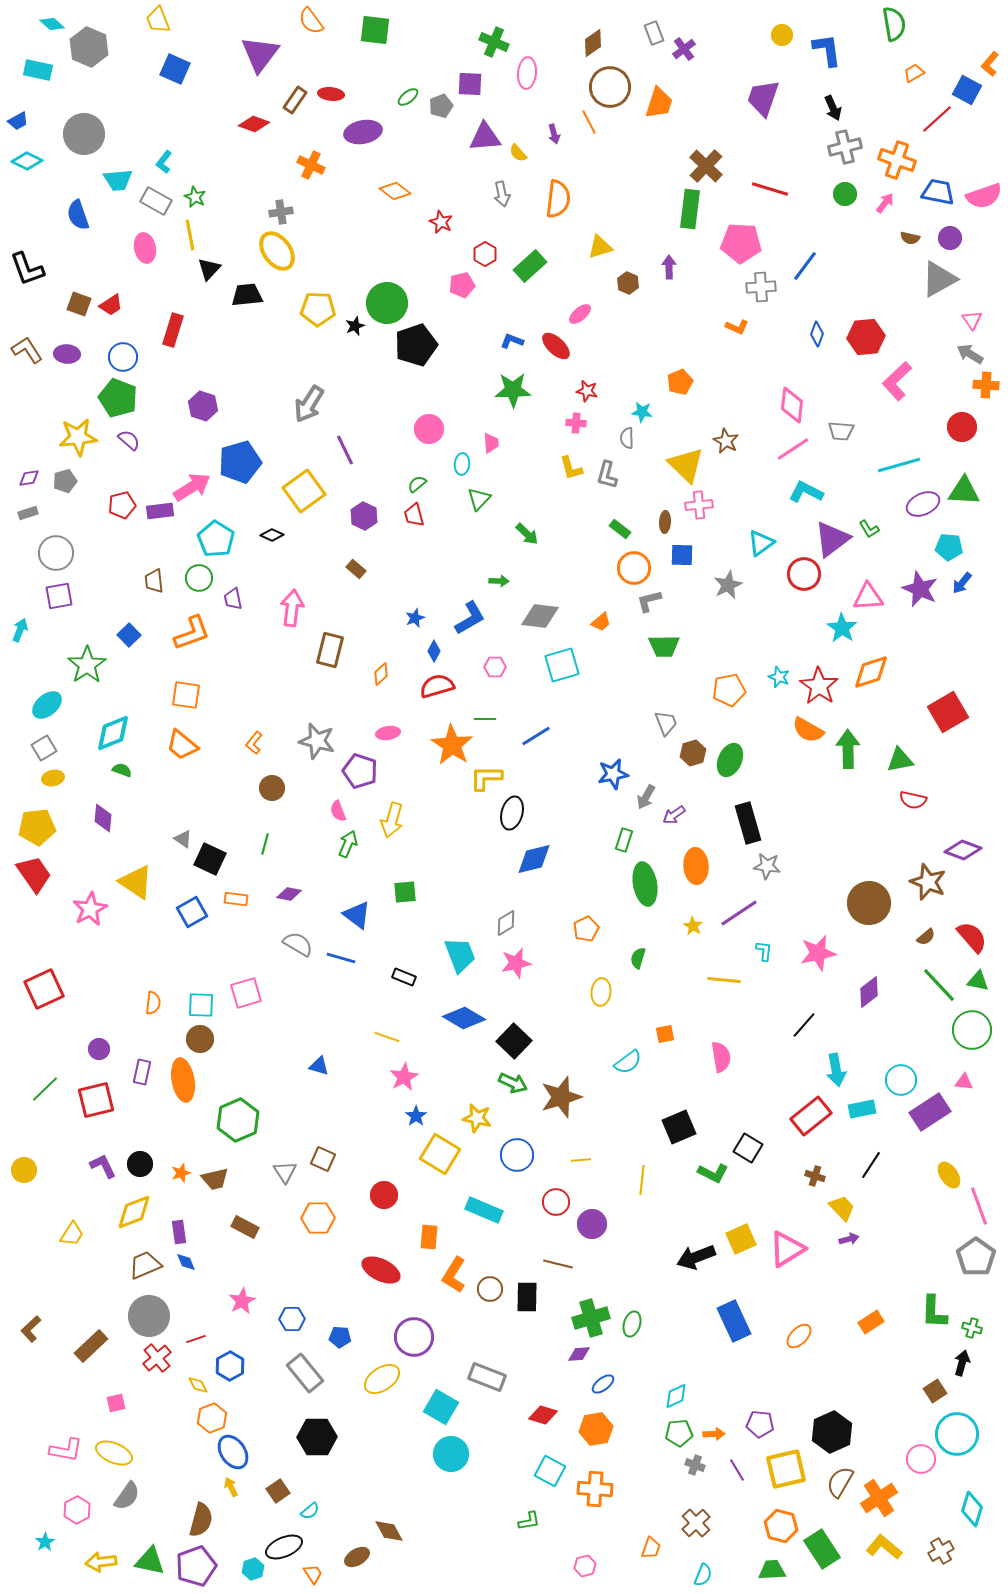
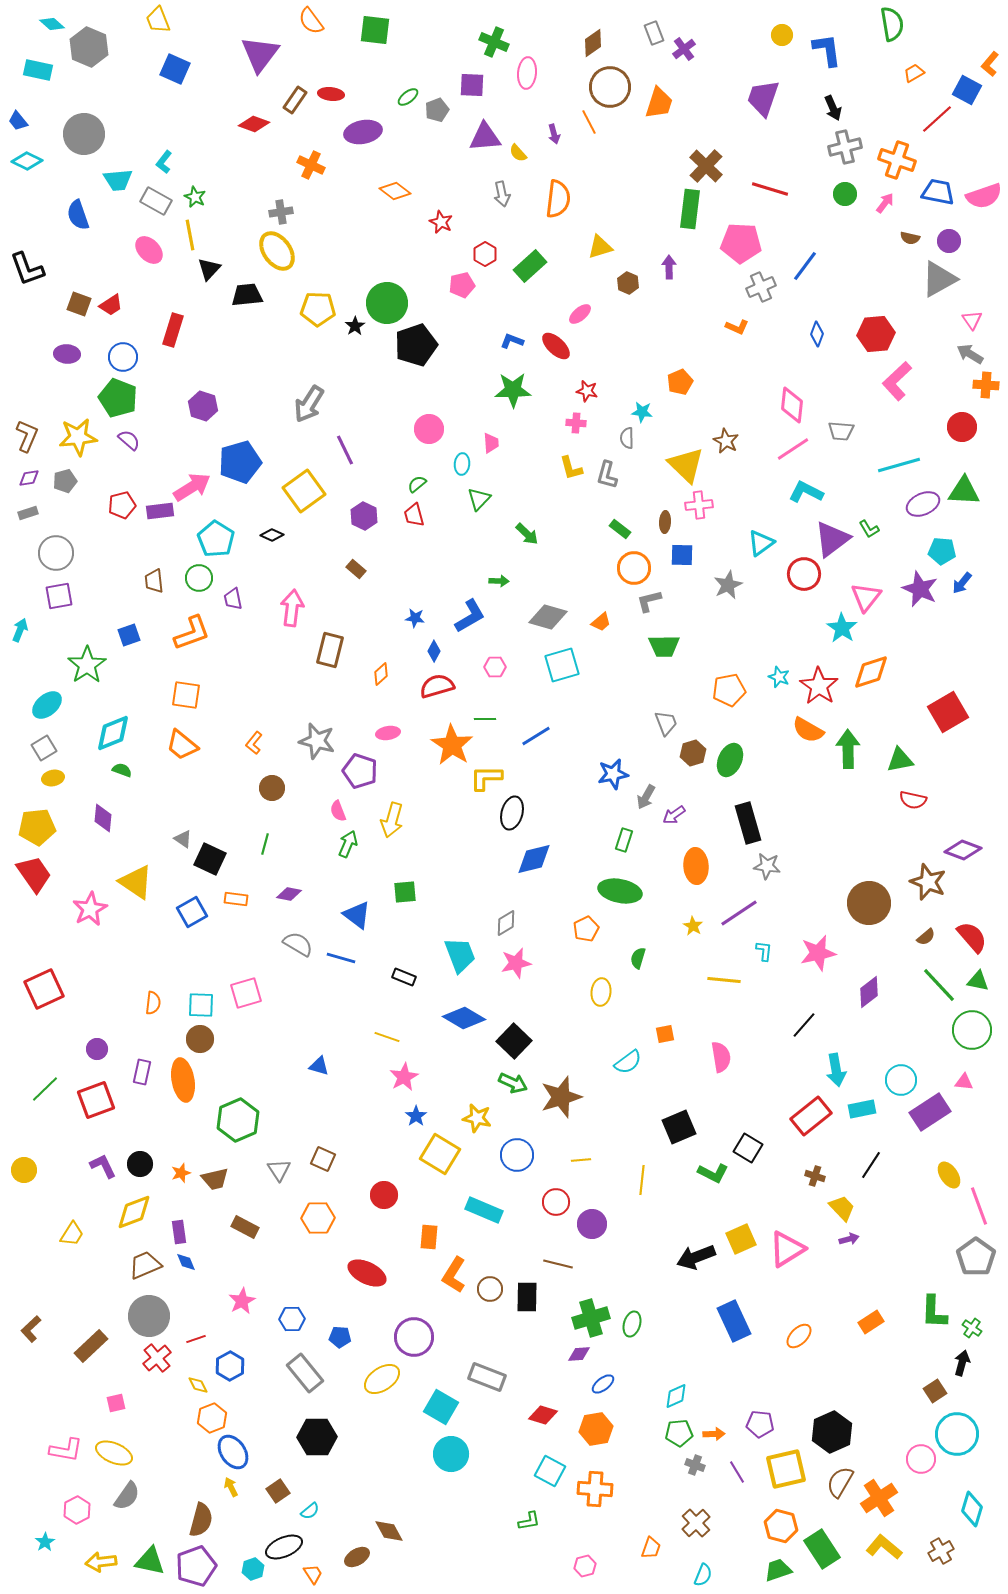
green semicircle at (894, 24): moved 2 px left
purple square at (470, 84): moved 2 px right, 1 px down
gray pentagon at (441, 106): moved 4 px left, 4 px down
blue trapezoid at (18, 121): rotated 80 degrees clockwise
purple circle at (950, 238): moved 1 px left, 3 px down
pink ellipse at (145, 248): moved 4 px right, 2 px down; rotated 32 degrees counterclockwise
gray cross at (761, 287): rotated 20 degrees counterclockwise
black star at (355, 326): rotated 12 degrees counterclockwise
red hexagon at (866, 337): moved 10 px right, 3 px up
brown L-shape at (27, 350): moved 86 px down; rotated 56 degrees clockwise
cyan pentagon at (949, 547): moved 7 px left, 4 px down
pink triangle at (868, 597): moved 2 px left; rotated 48 degrees counterclockwise
gray diamond at (540, 616): moved 8 px right, 1 px down; rotated 9 degrees clockwise
blue star at (415, 618): rotated 30 degrees clockwise
blue L-shape at (470, 618): moved 2 px up
blue square at (129, 635): rotated 25 degrees clockwise
green ellipse at (645, 884): moved 25 px left, 7 px down; rotated 69 degrees counterclockwise
purple circle at (99, 1049): moved 2 px left
red square at (96, 1100): rotated 6 degrees counterclockwise
gray triangle at (285, 1172): moved 6 px left, 2 px up
red ellipse at (381, 1270): moved 14 px left, 3 px down
green cross at (972, 1328): rotated 18 degrees clockwise
purple line at (737, 1470): moved 2 px down
green trapezoid at (772, 1570): moved 6 px right; rotated 16 degrees counterclockwise
